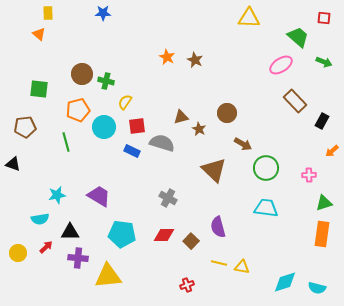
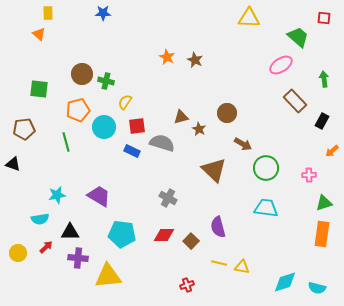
green arrow at (324, 62): moved 17 px down; rotated 119 degrees counterclockwise
brown pentagon at (25, 127): moved 1 px left, 2 px down
